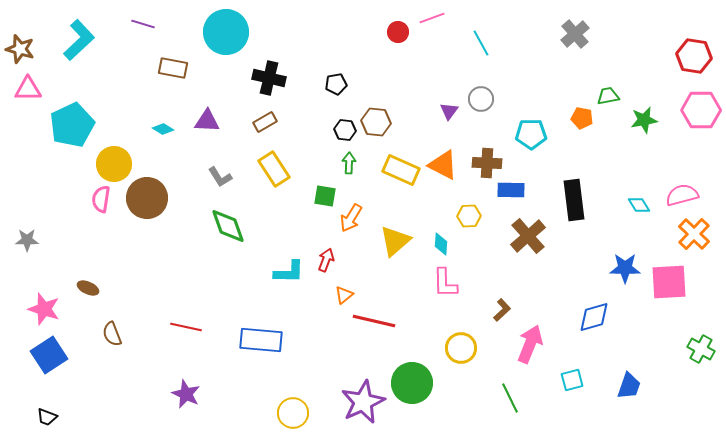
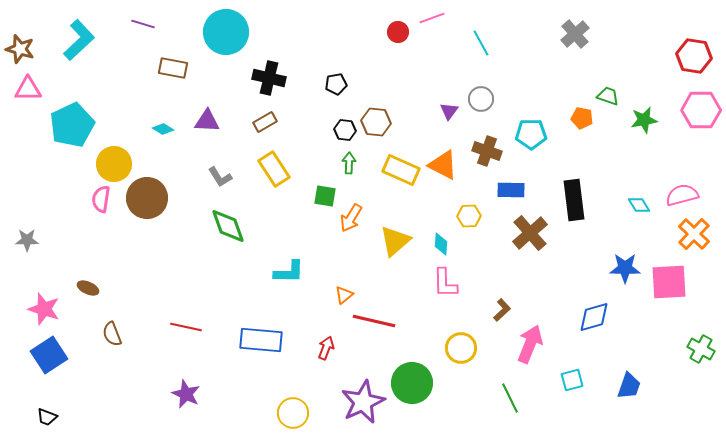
green trapezoid at (608, 96): rotated 30 degrees clockwise
brown cross at (487, 163): moved 12 px up; rotated 16 degrees clockwise
brown cross at (528, 236): moved 2 px right, 3 px up
red arrow at (326, 260): moved 88 px down
